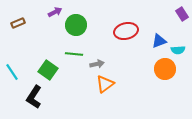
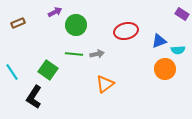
purple rectangle: rotated 24 degrees counterclockwise
gray arrow: moved 10 px up
